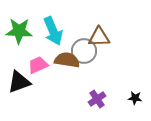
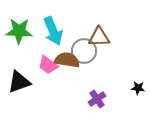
pink trapezoid: moved 10 px right; rotated 120 degrees counterclockwise
black star: moved 3 px right, 10 px up
